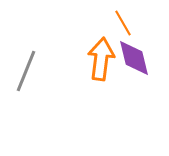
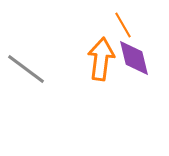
orange line: moved 2 px down
gray line: moved 2 px up; rotated 75 degrees counterclockwise
